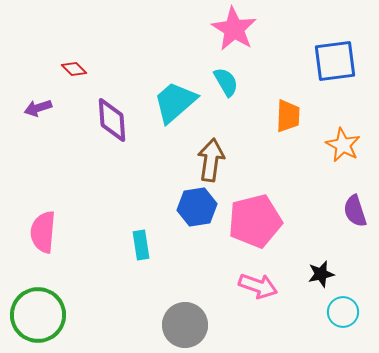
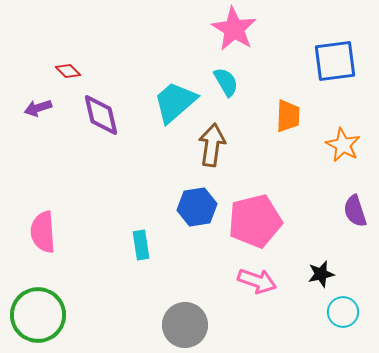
red diamond: moved 6 px left, 2 px down
purple diamond: moved 11 px left, 5 px up; rotated 9 degrees counterclockwise
brown arrow: moved 1 px right, 15 px up
pink semicircle: rotated 9 degrees counterclockwise
pink arrow: moved 1 px left, 5 px up
